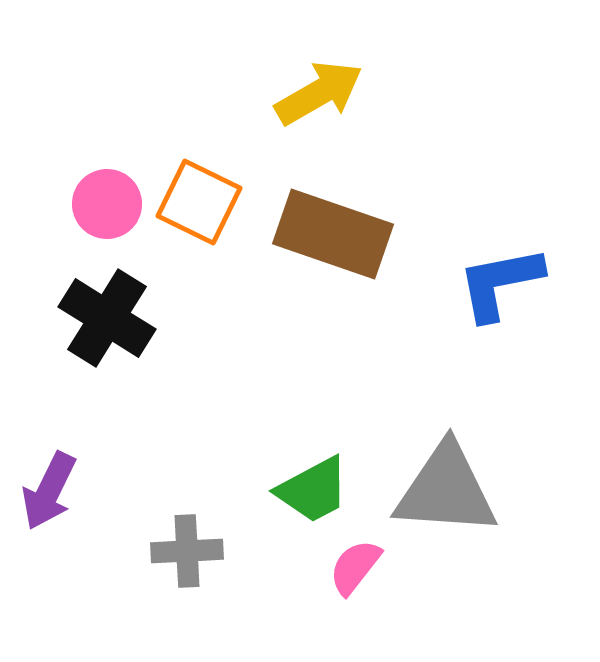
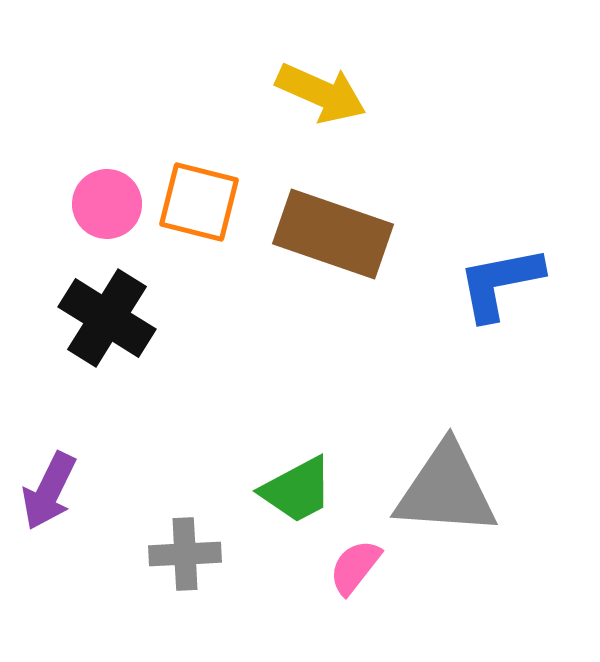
yellow arrow: moved 2 px right; rotated 54 degrees clockwise
orange square: rotated 12 degrees counterclockwise
green trapezoid: moved 16 px left
gray cross: moved 2 px left, 3 px down
